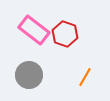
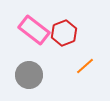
red hexagon: moved 1 px left, 1 px up; rotated 20 degrees clockwise
orange line: moved 11 px up; rotated 18 degrees clockwise
